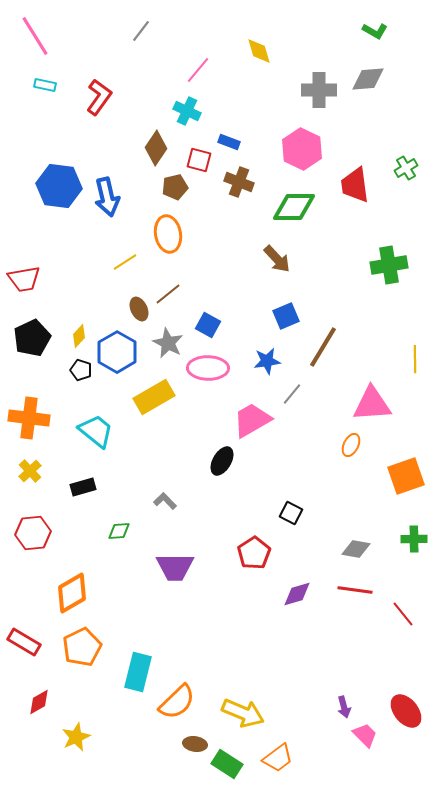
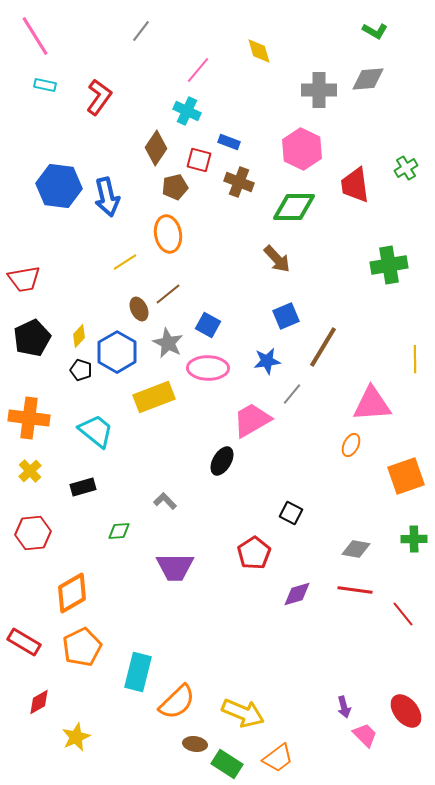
yellow rectangle at (154, 397): rotated 9 degrees clockwise
